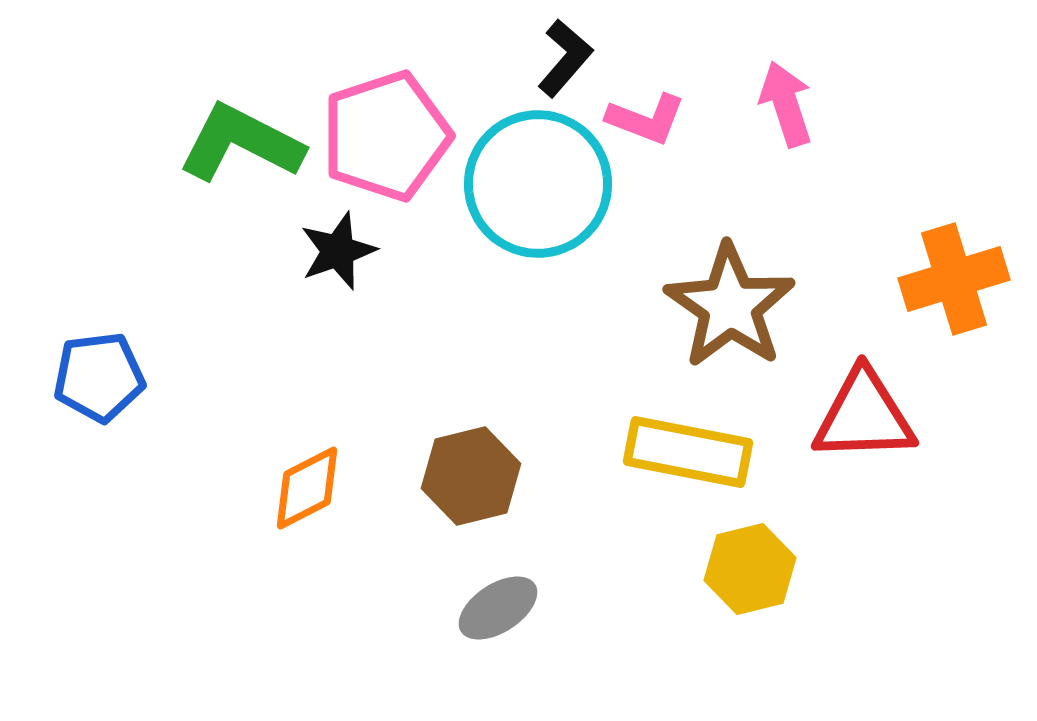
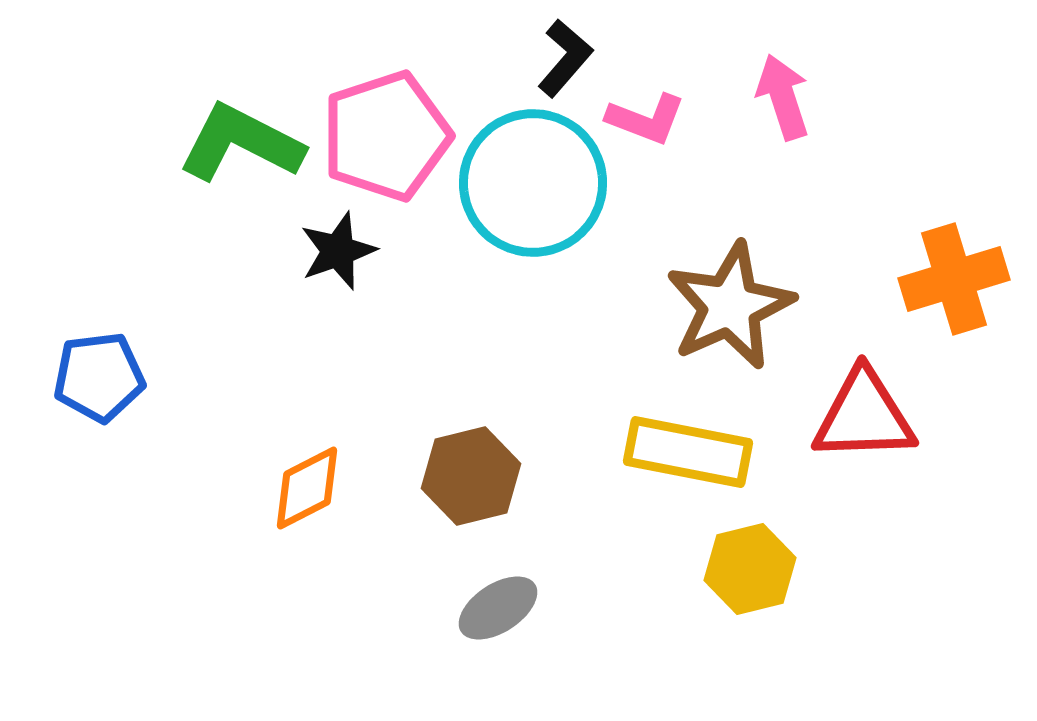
pink arrow: moved 3 px left, 7 px up
cyan circle: moved 5 px left, 1 px up
brown star: rotated 13 degrees clockwise
